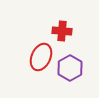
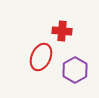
purple hexagon: moved 5 px right, 2 px down
